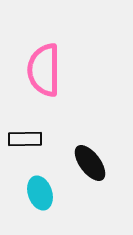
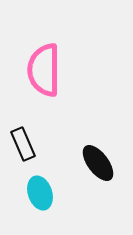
black rectangle: moved 2 px left, 5 px down; rotated 68 degrees clockwise
black ellipse: moved 8 px right
